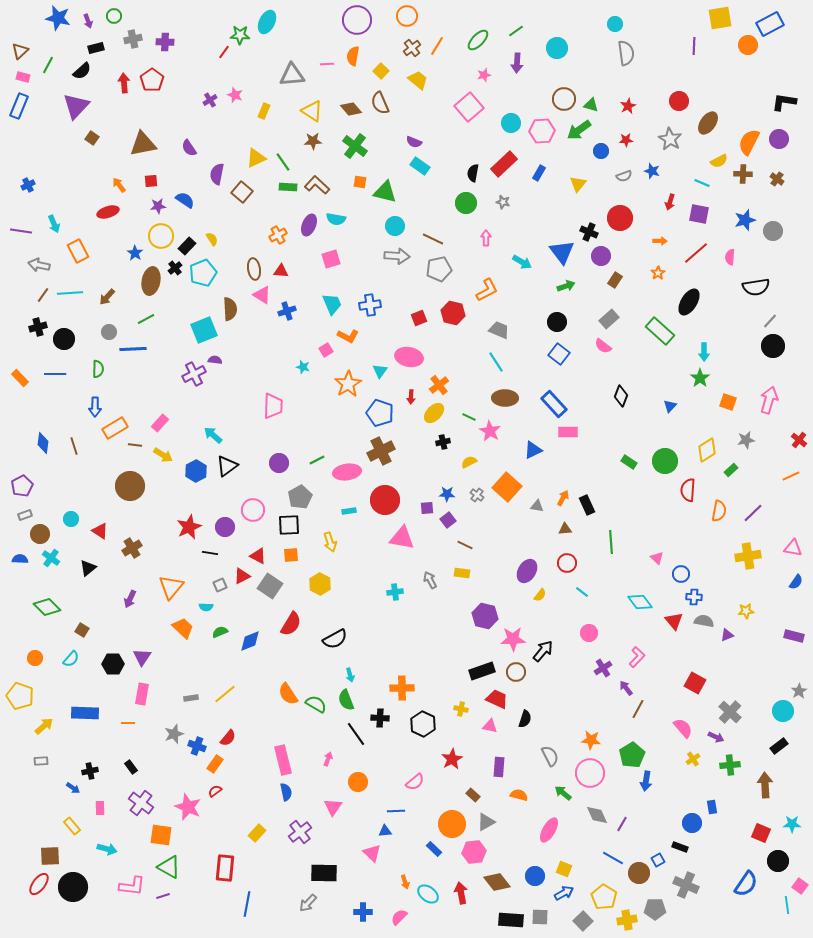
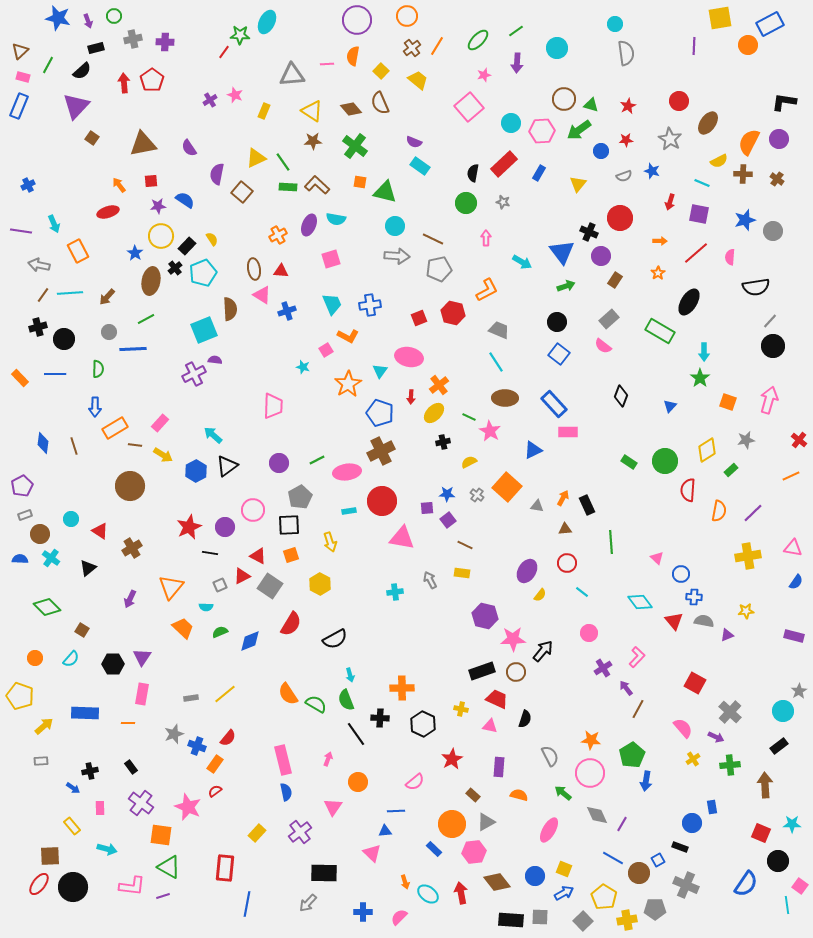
green rectangle at (660, 331): rotated 12 degrees counterclockwise
red circle at (385, 500): moved 3 px left, 1 px down
orange square at (291, 555): rotated 14 degrees counterclockwise
